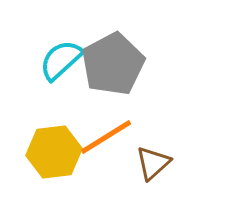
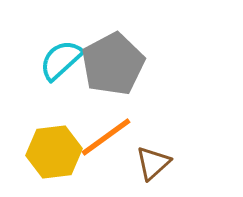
orange line: rotated 4 degrees counterclockwise
